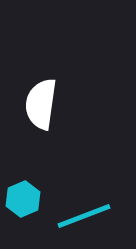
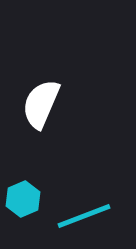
white semicircle: rotated 15 degrees clockwise
